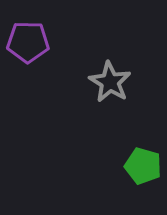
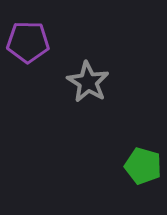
gray star: moved 22 px left
